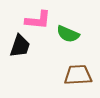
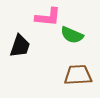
pink L-shape: moved 10 px right, 3 px up
green semicircle: moved 4 px right, 1 px down
